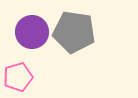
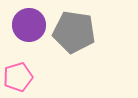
purple circle: moved 3 px left, 7 px up
